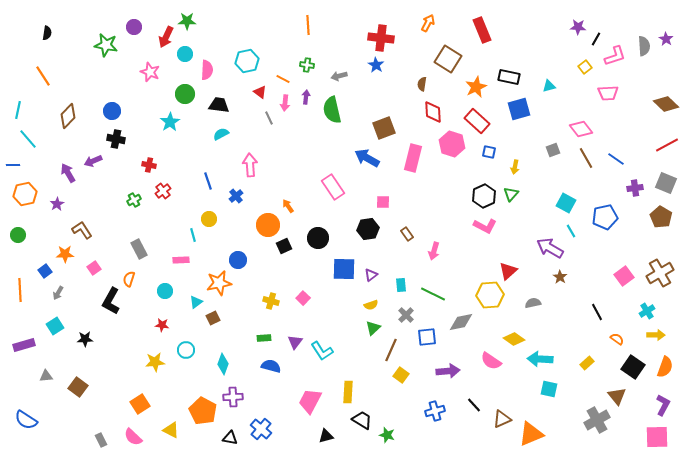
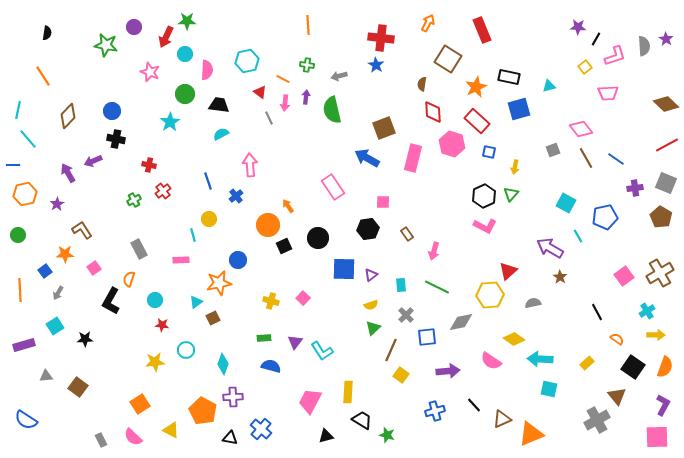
cyan line at (571, 231): moved 7 px right, 5 px down
cyan circle at (165, 291): moved 10 px left, 9 px down
green line at (433, 294): moved 4 px right, 7 px up
